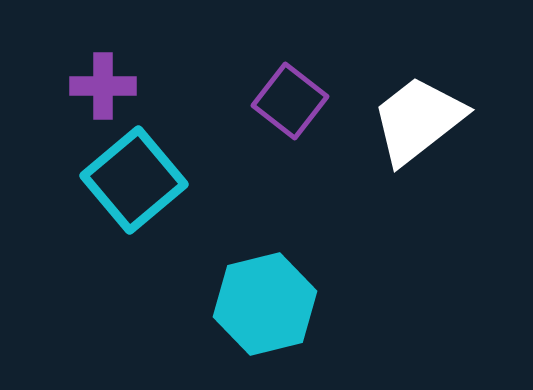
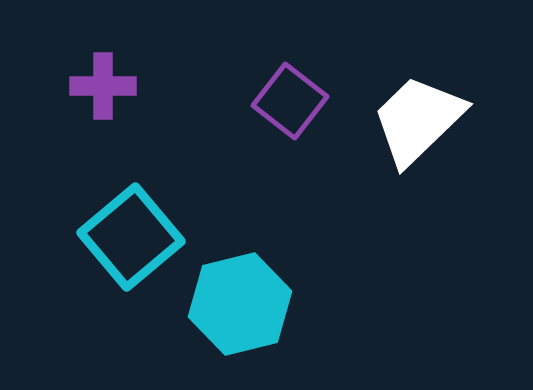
white trapezoid: rotated 6 degrees counterclockwise
cyan square: moved 3 px left, 57 px down
cyan hexagon: moved 25 px left
